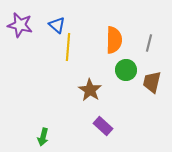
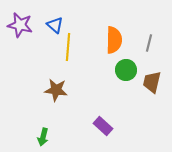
blue triangle: moved 2 px left
brown star: moved 34 px left; rotated 25 degrees counterclockwise
